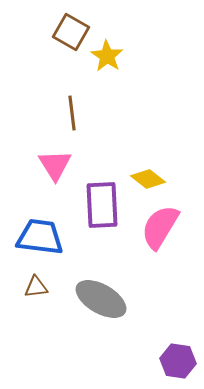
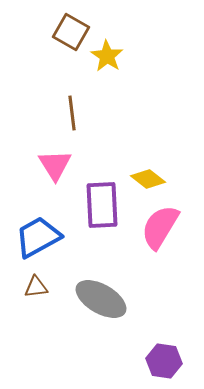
blue trapezoid: moved 2 px left; rotated 36 degrees counterclockwise
purple hexagon: moved 14 px left
